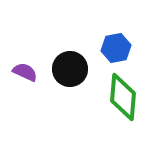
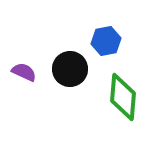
blue hexagon: moved 10 px left, 7 px up
purple semicircle: moved 1 px left
